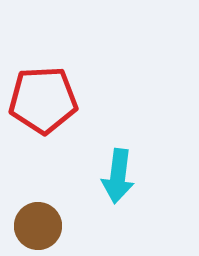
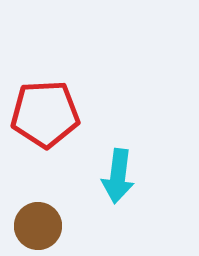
red pentagon: moved 2 px right, 14 px down
